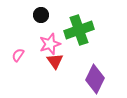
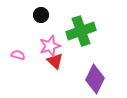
green cross: moved 2 px right, 1 px down
pink star: moved 2 px down
pink semicircle: rotated 72 degrees clockwise
red triangle: rotated 12 degrees counterclockwise
